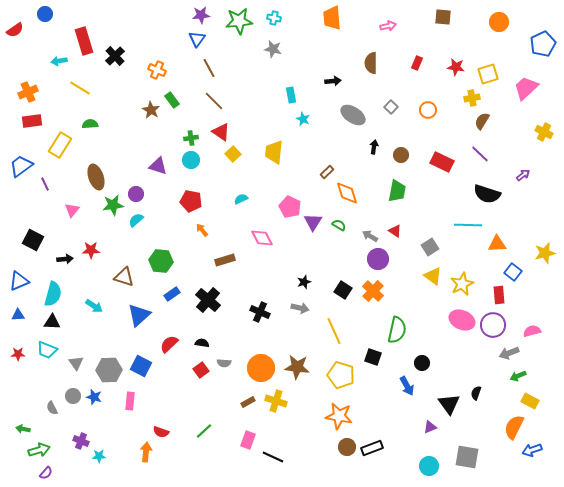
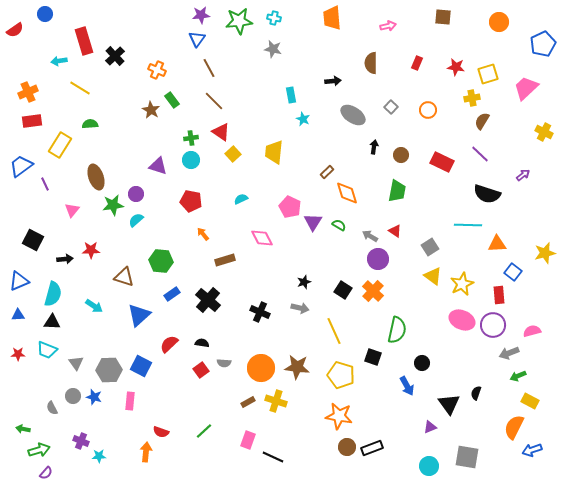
orange arrow at (202, 230): moved 1 px right, 4 px down
